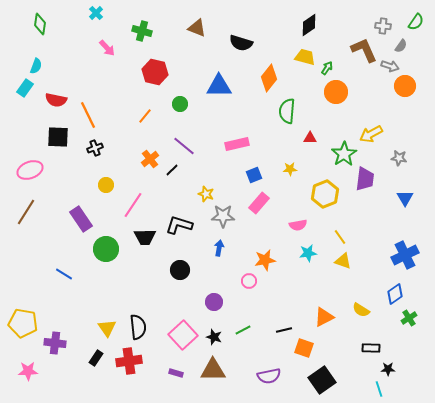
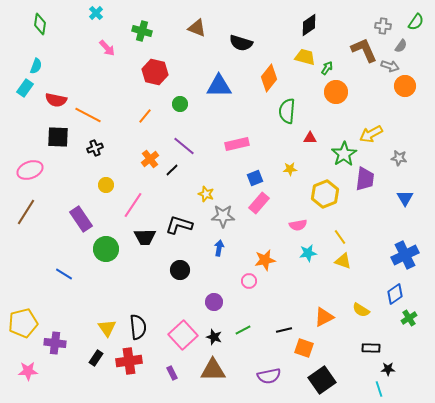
orange line at (88, 115): rotated 36 degrees counterclockwise
blue square at (254, 175): moved 1 px right, 3 px down
yellow pentagon at (23, 323): rotated 24 degrees counterclockwise
purple rectangle at (176, 373): moved 4 px left; rotated 48 degrees clockwise
